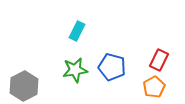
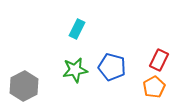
cyan rectangle: moved 2 px up
